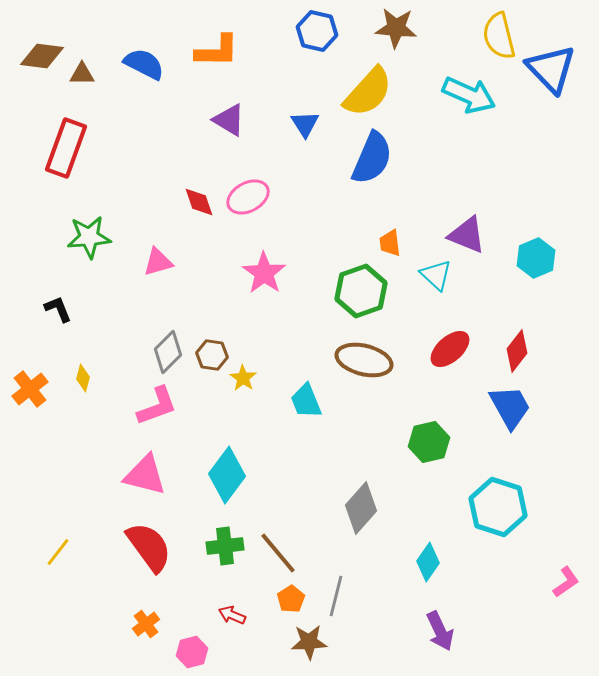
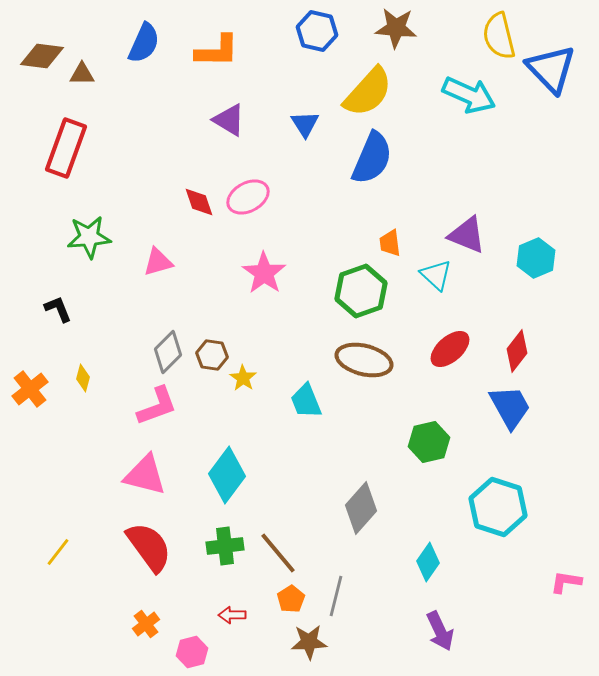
blue semicircle at (144, 64): moved 21 px up; rotated 87 degrees clockwise
pink L-shape at (566, 582): rotated 136 degrees counterclockwise
red arrow at (232, 615): rotated 24 degrees counterclockwise
